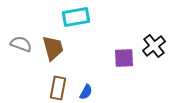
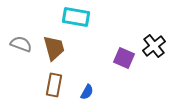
cyan rectangle: rotated 20 degrees clockwise
brown trapezoid: moved 1 px right
purple square: rotated 25 degrees clockwise
brown rectangle: moved 4 px left, 3 px up
blue semicircle: moved 1 px right
